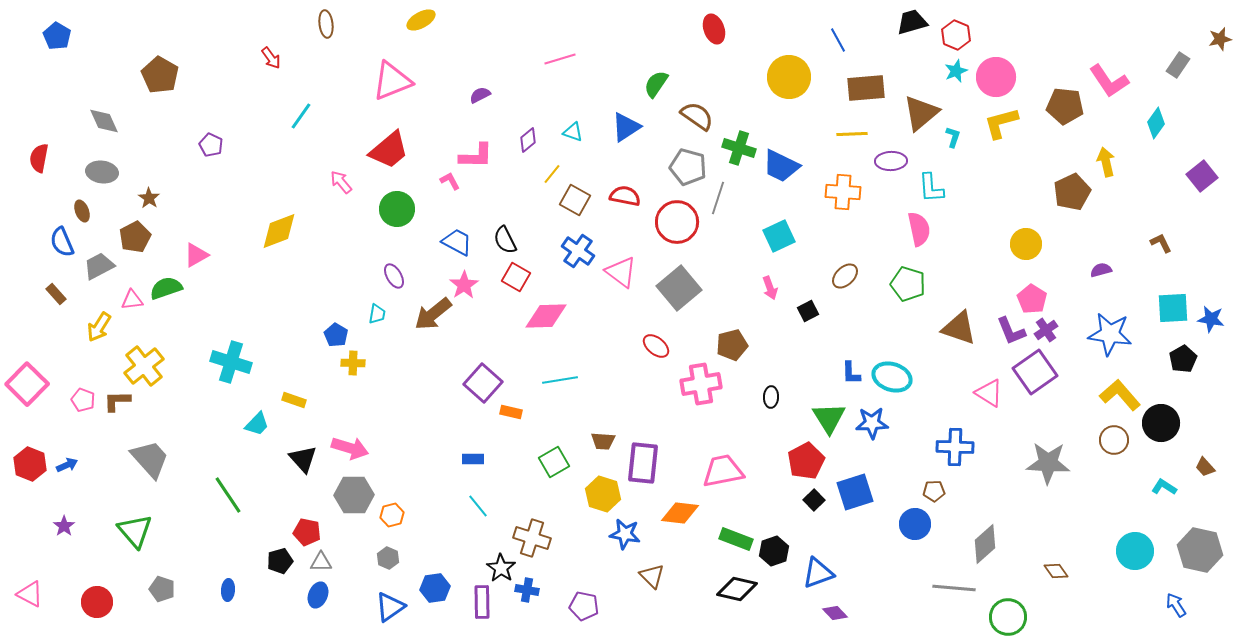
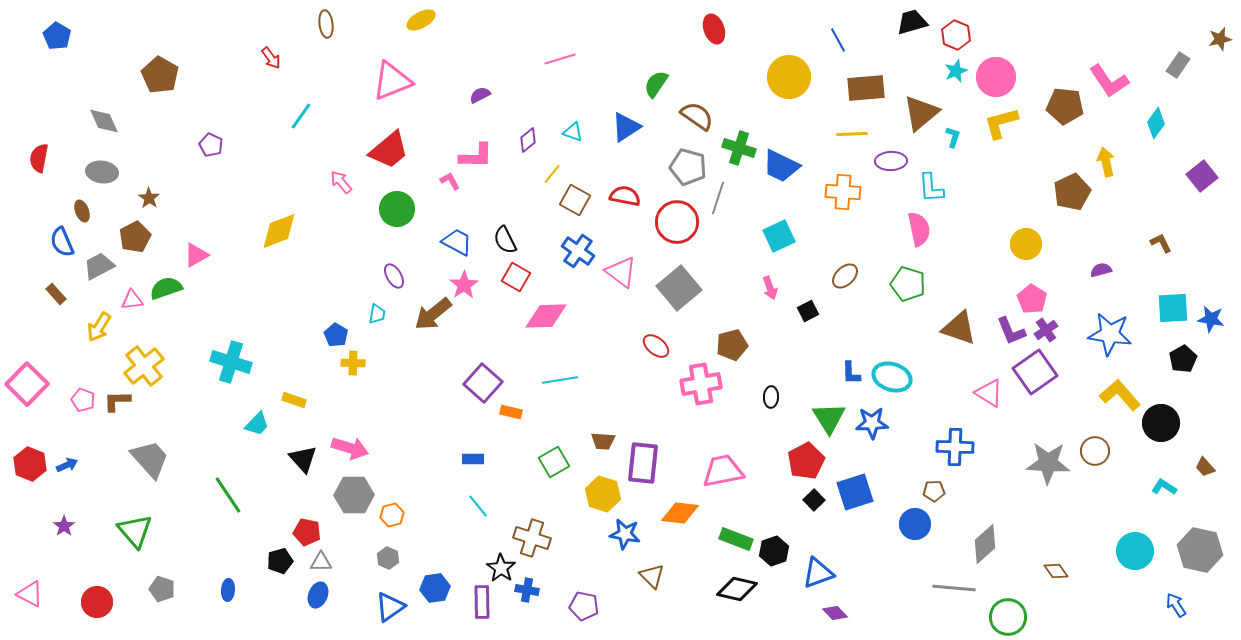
brown circle at (1114, 440): moved 19 px left, 11 px down
